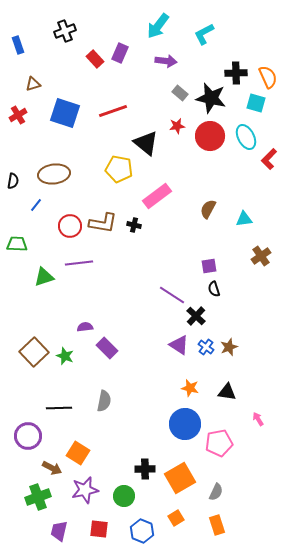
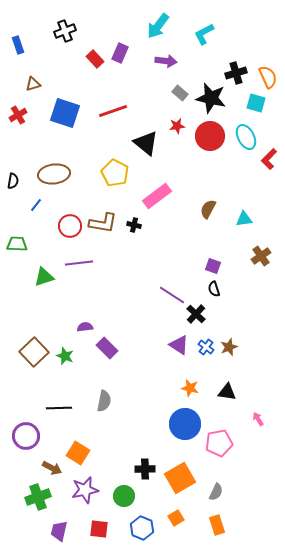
black cross at (236, 73): rotated 15 degrees counterclockwise
yellow pentagon at (119, 169): moved 4 px left, 4 px down; rotated 16 degrees clockwise
purple square at (209, 266): moved 4 px right; rotated 28 degrees clockwise
black cross at (196, 316): moved 2 px up
purple circle at (28, 436): moved 2 px left
blue hexagon at (142, 531): moved 3 px up
